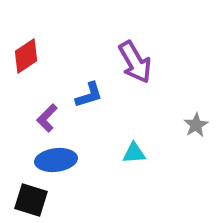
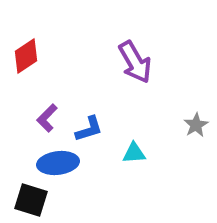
blue L-shape: moved 34 px down
blue ellipse: moved 2 px right, 3 px down
